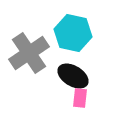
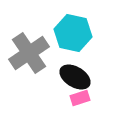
black ellipse: moved 2 px right, 1 px down
pink rectangle: rotated 66 degrees clockwise
